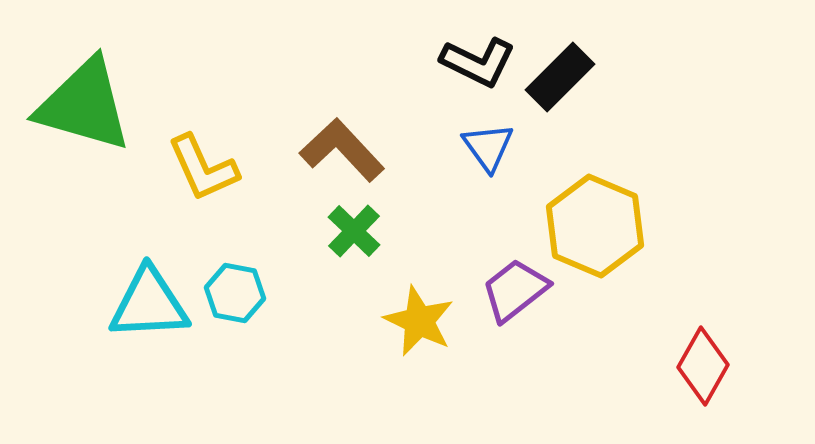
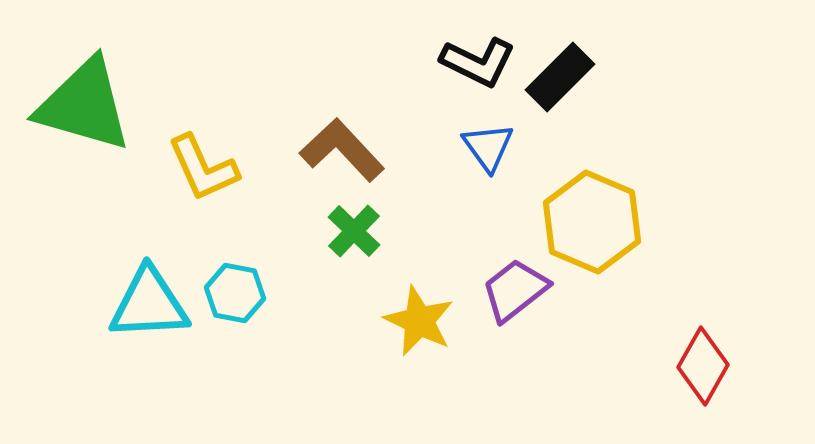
yellow hexagon: moved 3 px left, 4 px up
